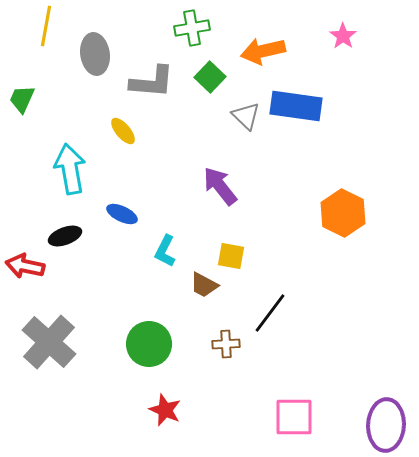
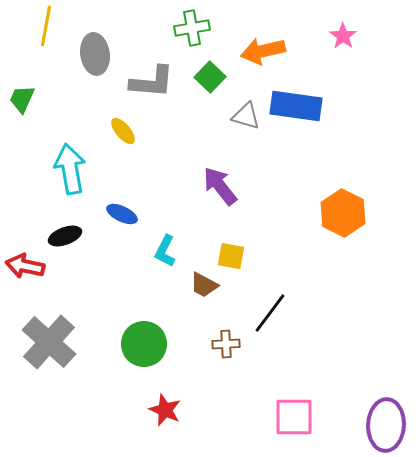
gray triangle: rotated 28 degrees counterclockwise
green circle: moved 5 px left
